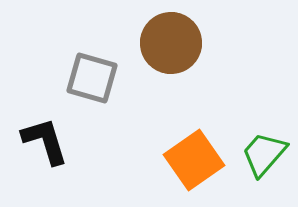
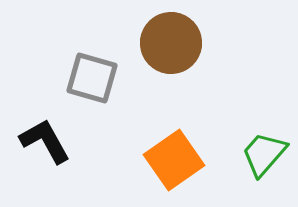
black L-shape: rotated 12 degrees counterclockwise
orange square: moved 20 px left
